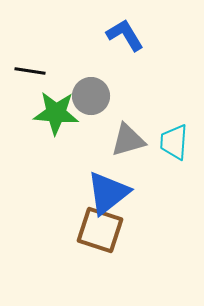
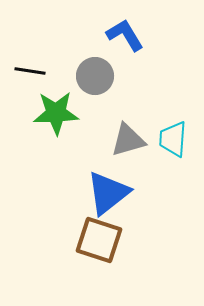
gray circle: moved 4 px right, 20 px up
green star: rotated 6 degrees counterclockwise
cyan trapezoid: moved 1 px left, 3 px up
brown square: moved 1 px left, 10 px down
